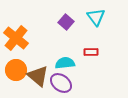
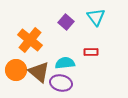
orange cross: moved 14 px right, 2 px down
brown triangle: moved 1 px right, 4 px up
purple ellipse: rotated 25 degrees counterclockwise
